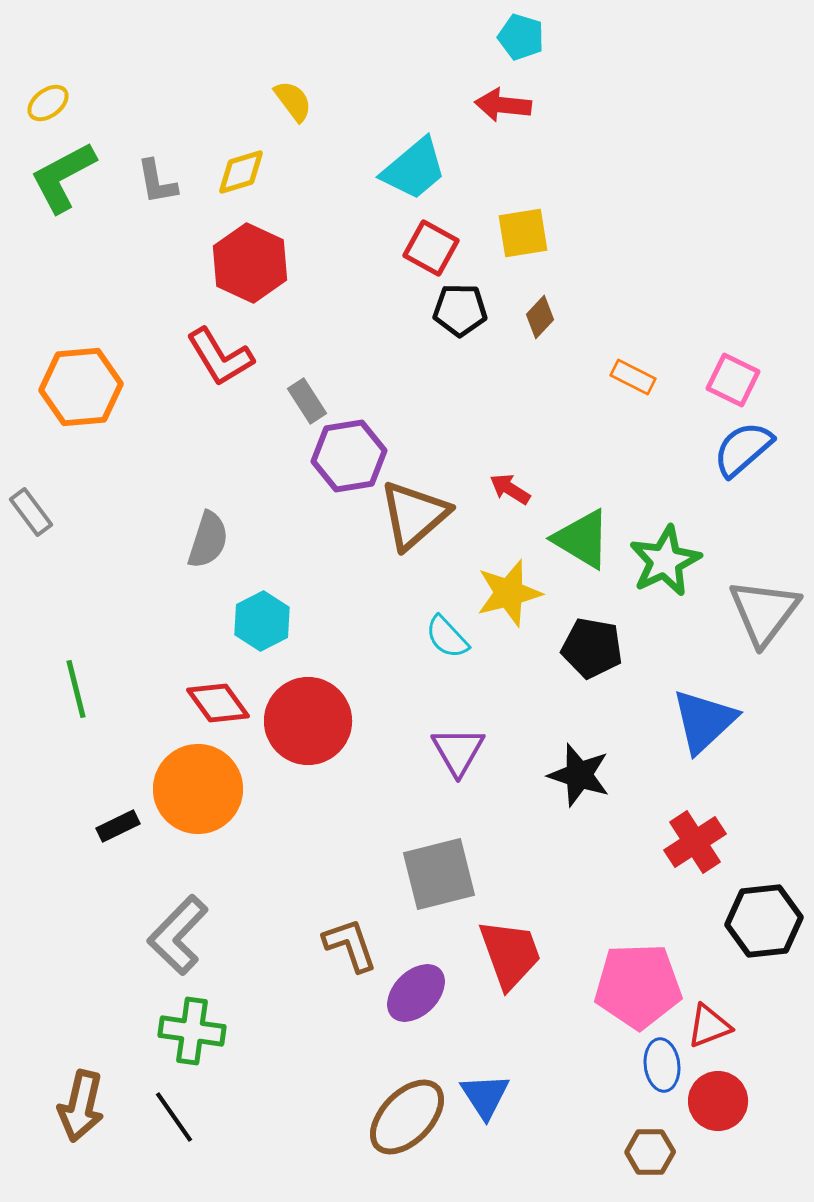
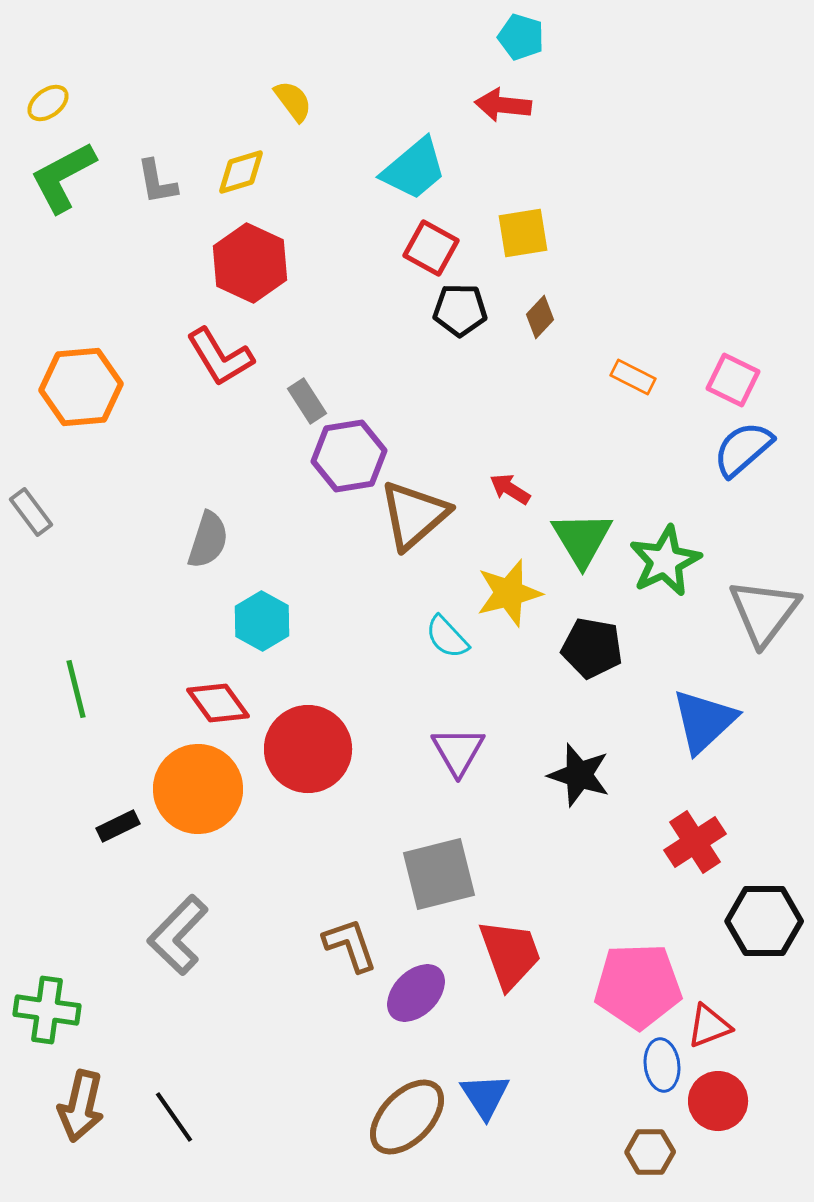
green triangle at (582, 539): rotated 28 degrees clockwise
cyan hexagon at (262, 621): rotated 4 degrees counterclockwise
red circle at (308, 721): moved 28 px down
black hexagon at (764, 921): rotated 6 degrees clockwise
green cross at (192, 1031): moved 145 px left, 21 px up
